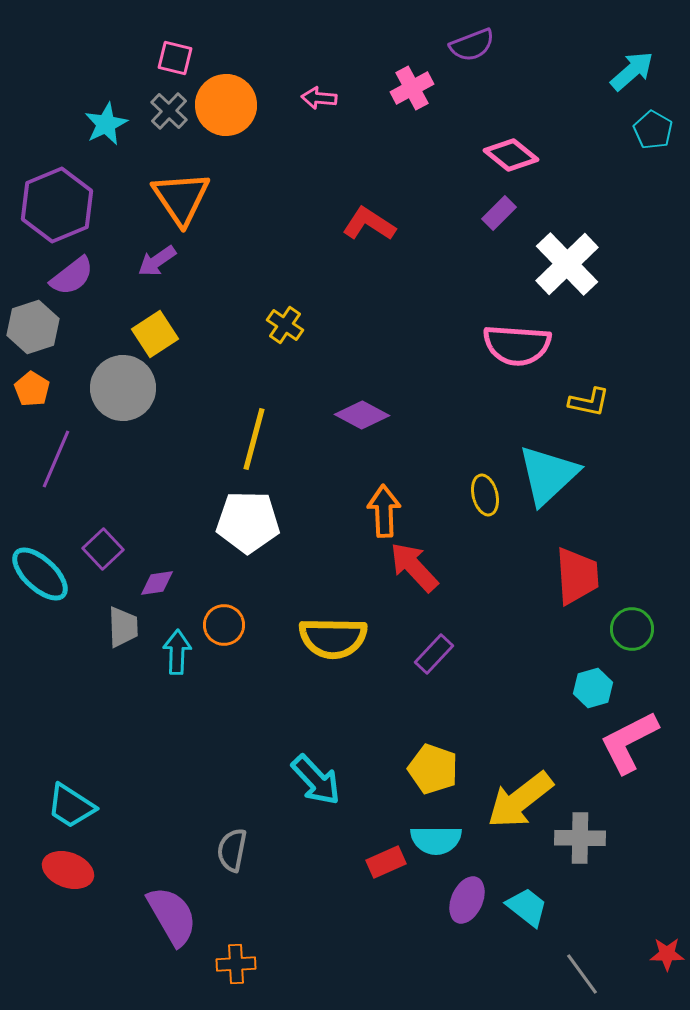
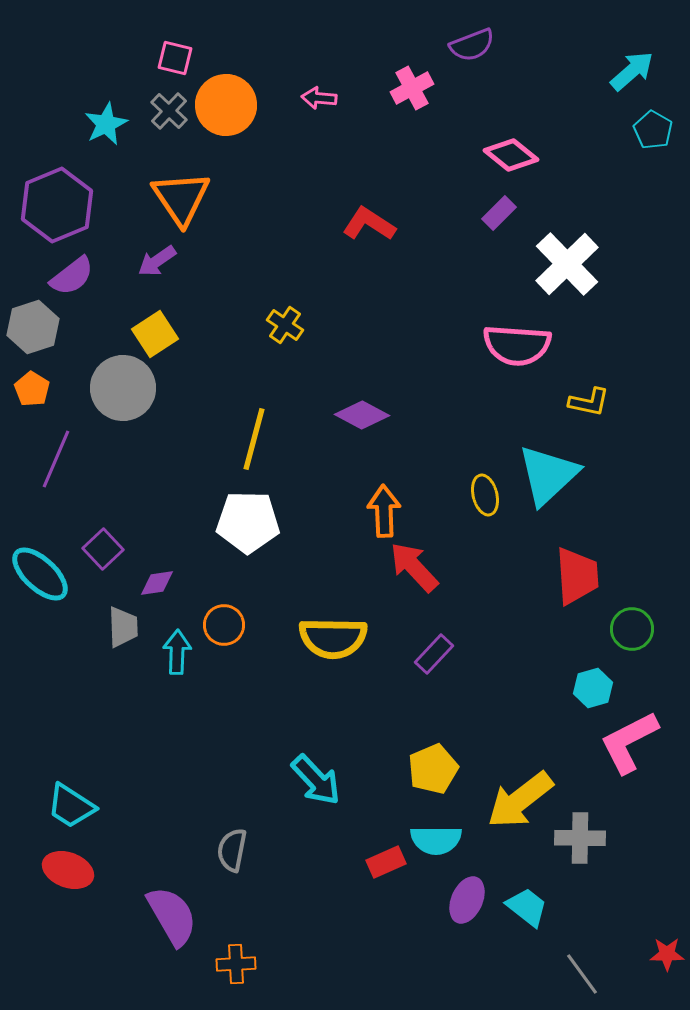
yellow pentagon at (433, 769): rotated 30 degrees clockwise
